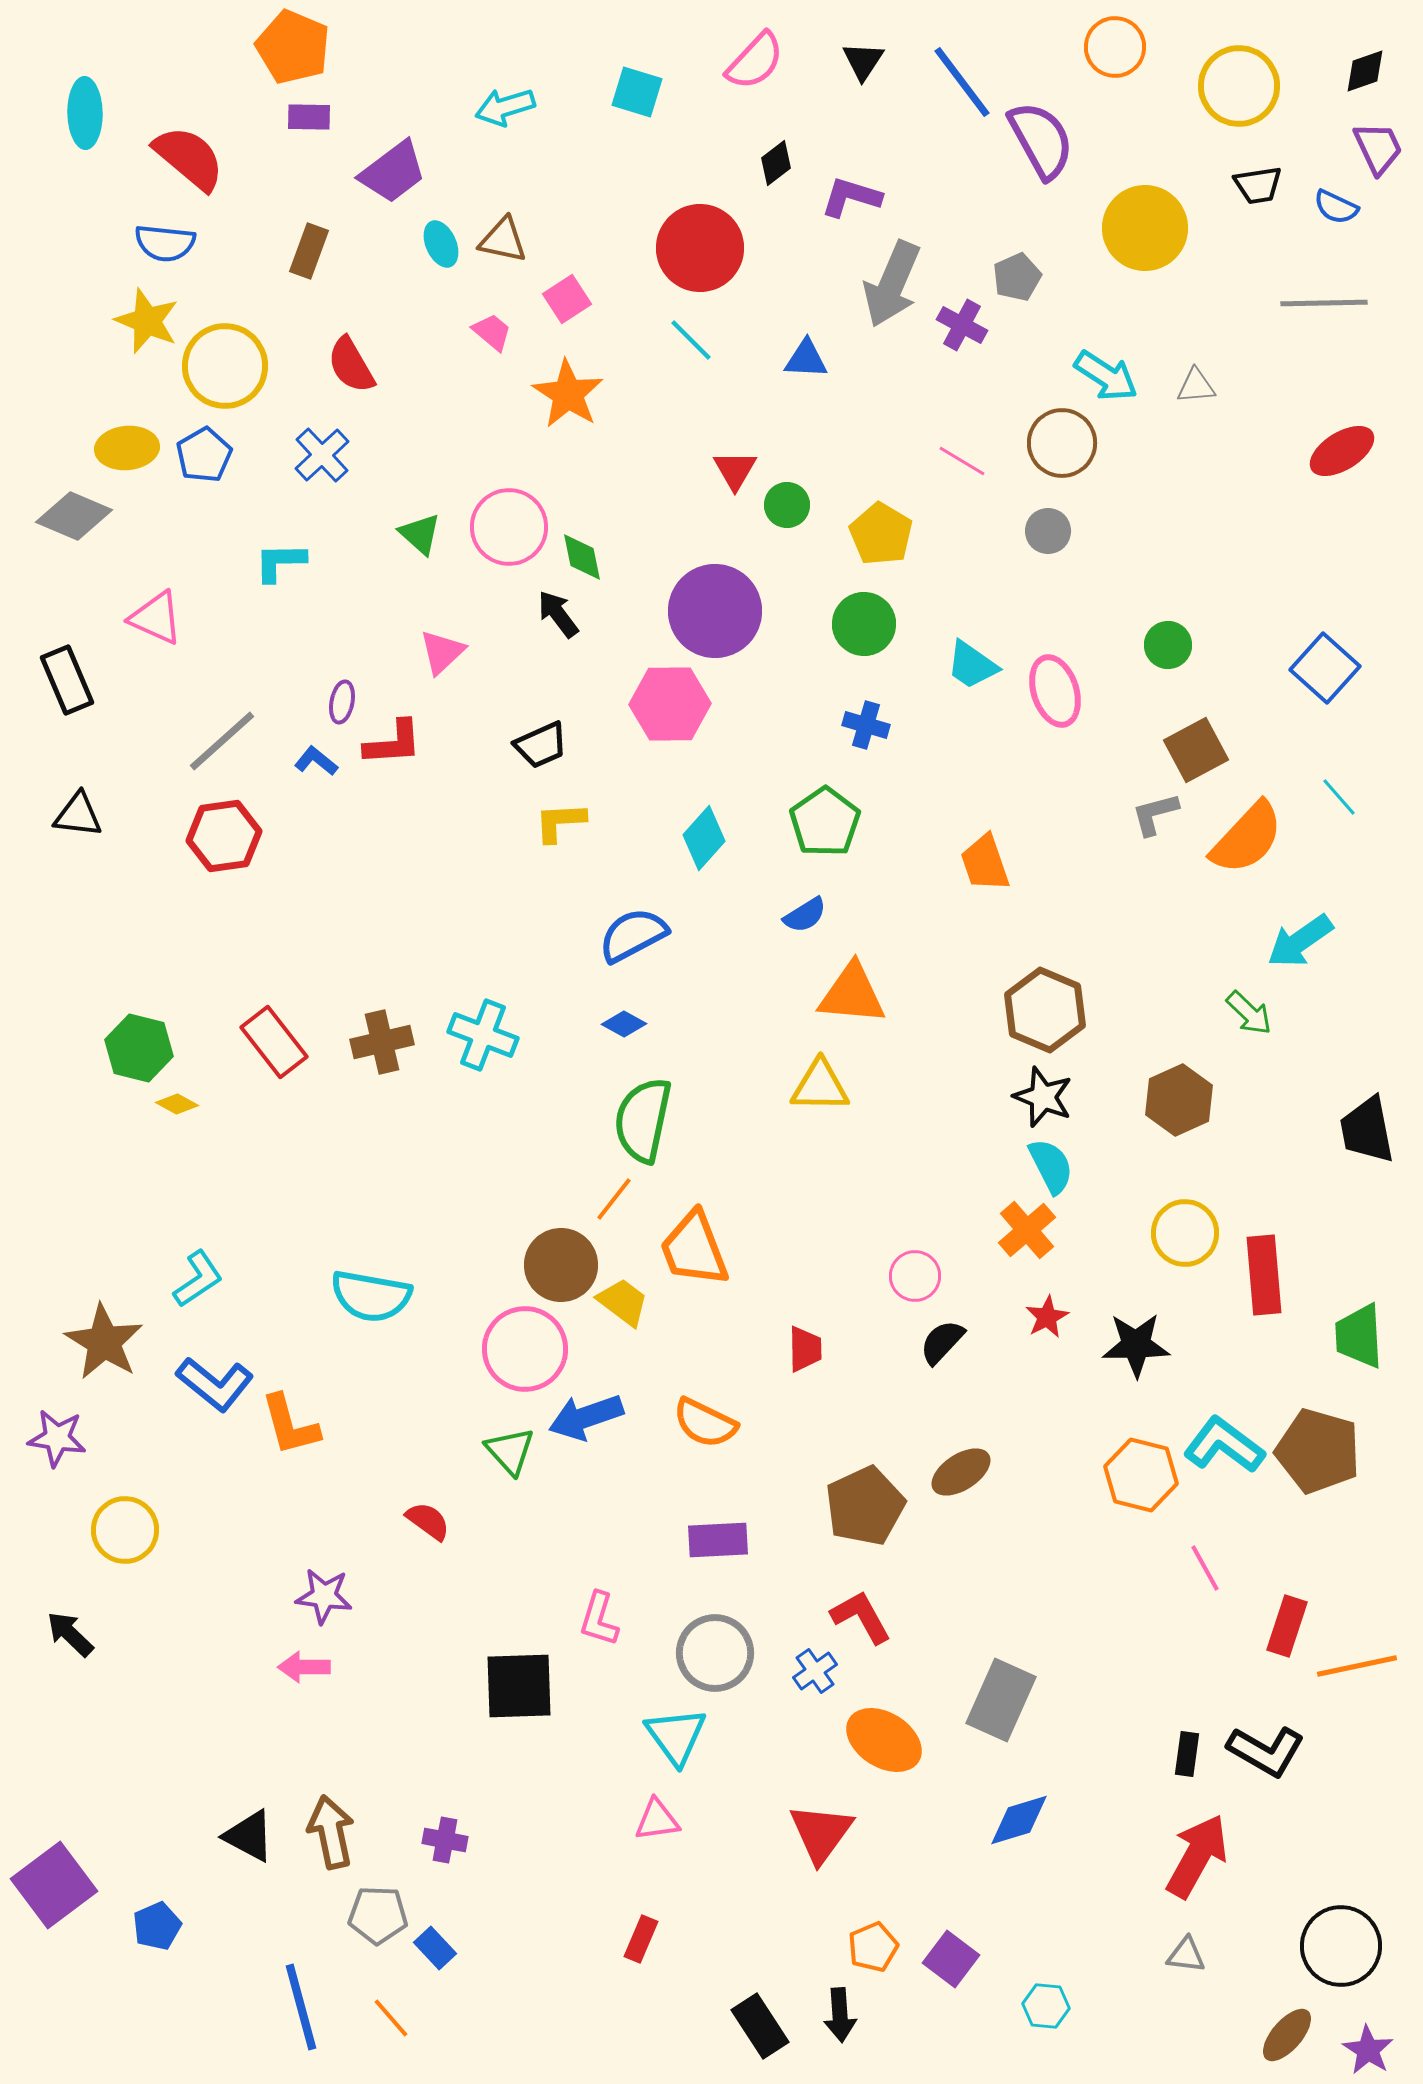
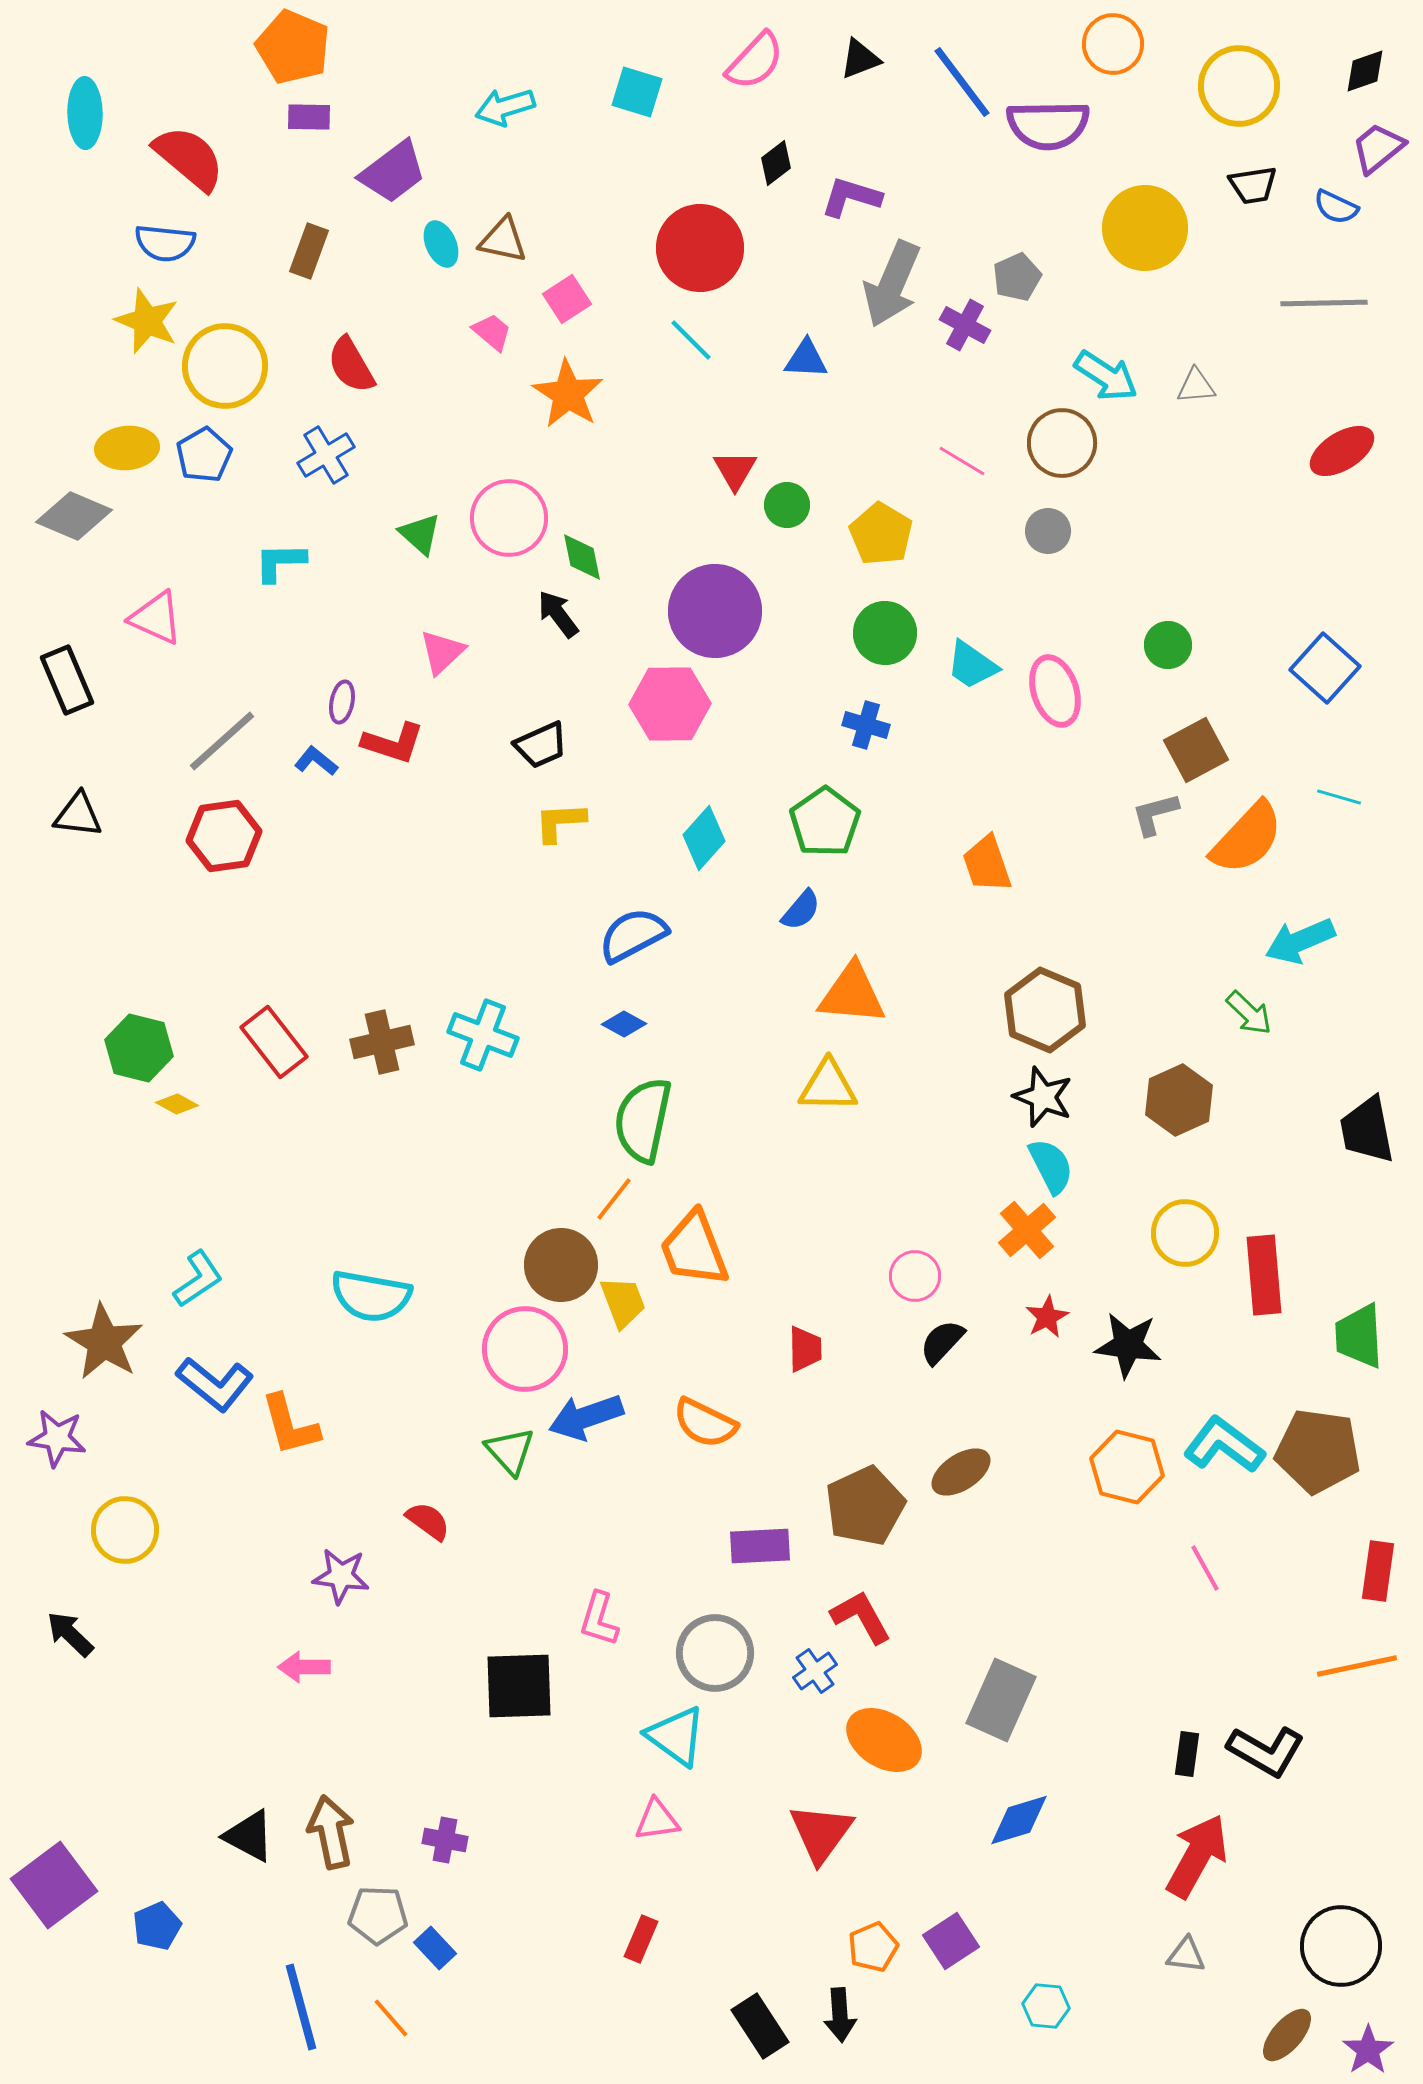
orange circle at (1115, 47): moved 2 px left, 3 px up
black triangle at (863, 61): moved 3 px left, 2 px up; rotated 36 degrees clockwise
purple semicircle at (1041, 140): moved 7 px right, 15 px up; rotated 118 degrees clockwise
purple trapezoid at (1378, 148): rotated 104 degrees counterclockwise
black trapezoid at (1258, 185): moved 5 px left
purple cross at (962, 325): moved 3 px right
blue cross at (322, 455): moved 4 px right; rotated 12 degrees clockwise
pink circle at (509, 527): moved 9 px up
green circle at (864, 624): moved 21 px right, 9 px down
red L-shape at (393, 743): rotated 22 degrees clockwise
cyan line at (1339, 797): rotated 33 degrees counterclockwise
orange trapezoid at (985, 863): moved 2 px right, 1 px down
blue semicircle at (805, 915): moved 4 px left, 5 px up; rotated 18 degrees counterclockwise
cyan arrow at (1300, 941): rotated 12 degrees clockwise
yellow triangle at (820, 1086): moved 8 px right
yellow trapezoid at (623, 1302): rotated 32 degrees clockwise
black star at (1136, 1345): moved 8 px left; rotated 8 degrees clockwise
brown pentagon at (1318, 1451): rotated 8 degrees counterclockwise
orange hexagon at (1141, 1475): moved 14 px left, 8 px up
purple rectangle at (718, 1540): moved 42 px right, 6 px down
purple star at (324, 1596): moved 17 px right, 20 px up
red rectangle at (1287, 1626): moved 91 px right, 55 px up; rotated 10 degrees counterclockwise
cyan triangle at (676, 1736): rotated 18 degrees counterclockwise
purple square at (951, 1959): moved 18 px up; rotated 20 degrees clockwise
purple star at (1368, 2050): rotated 6 degrees clockwise
